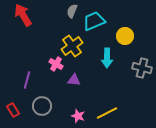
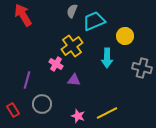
gray circle: moved 2 px up
